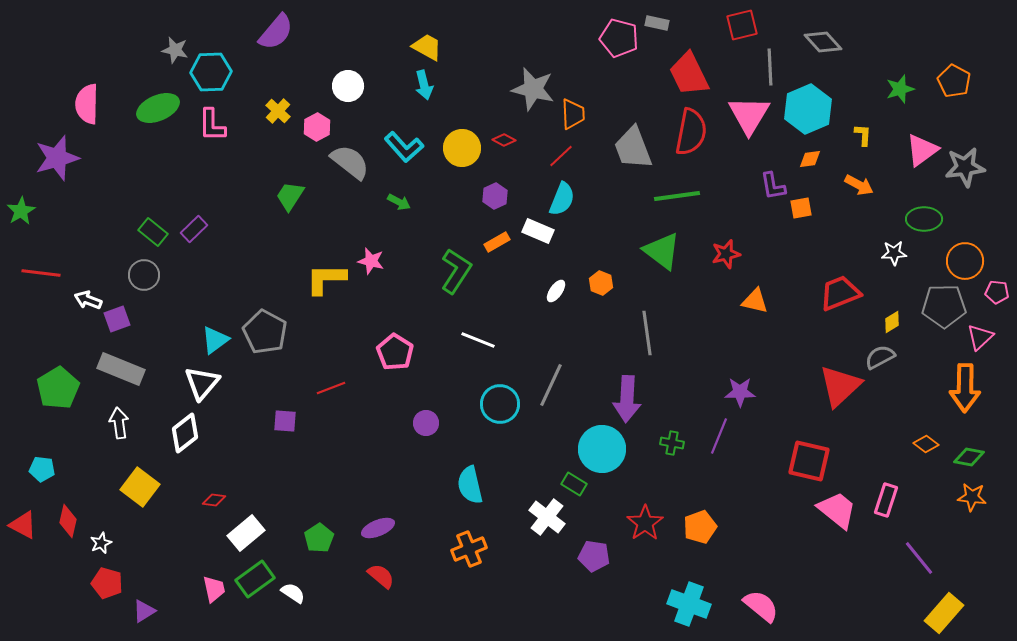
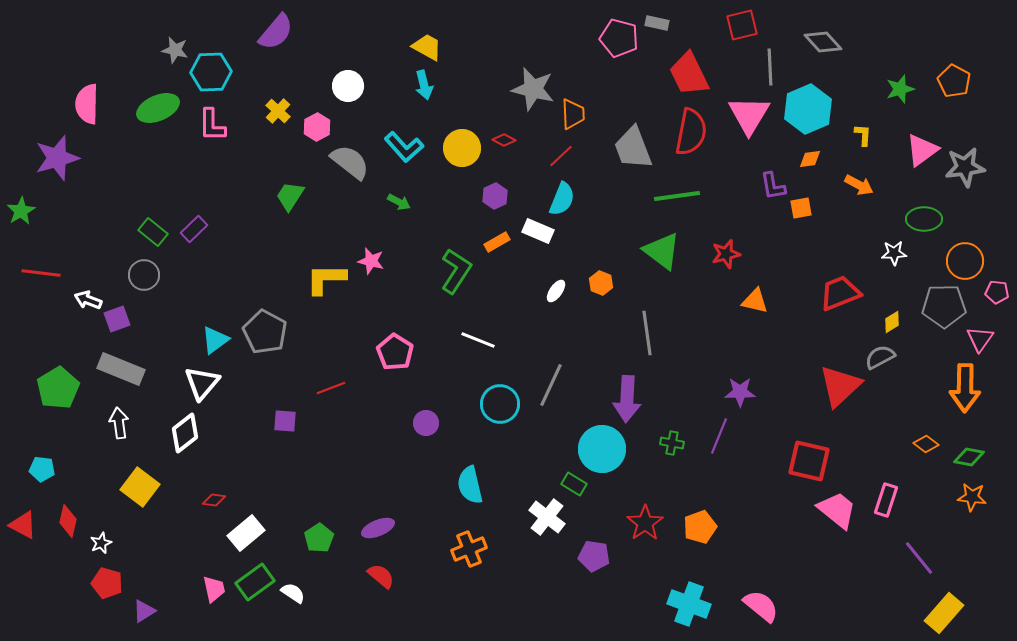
pink triangle at (980, 337): moved 2 px down; rotated 12 degrees counterclockwise
green rectangle at (255, 579): moved 3 px down
